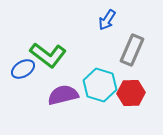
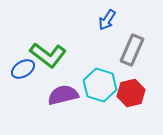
red hexagon: rotated 12 degrees counterclockwise
